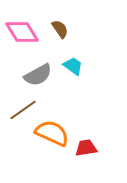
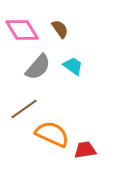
pink diamond: moved 2 px up
gray semicircle: moved 8 px up; rotated 20 degrees counterclockwise
brown line: moved 1 px right, 1 px up
orange semicircle: moved 1 px down
red trapezoid: moved 1 px left, 2 px down
